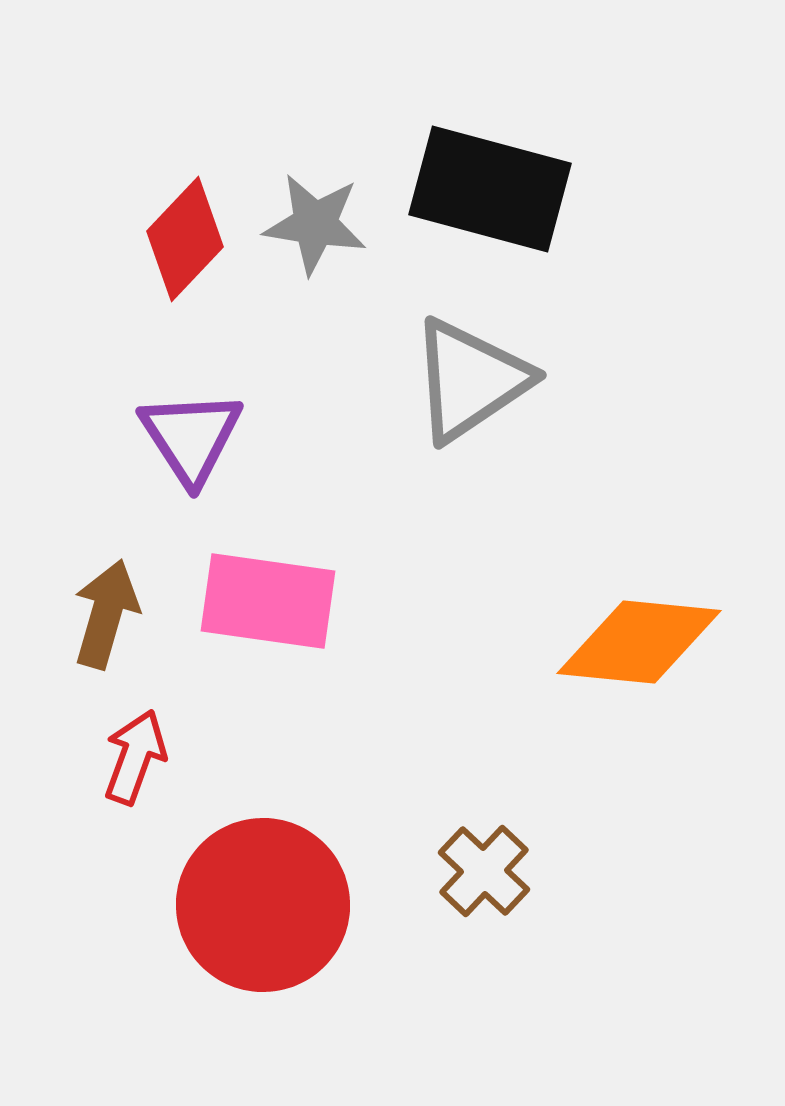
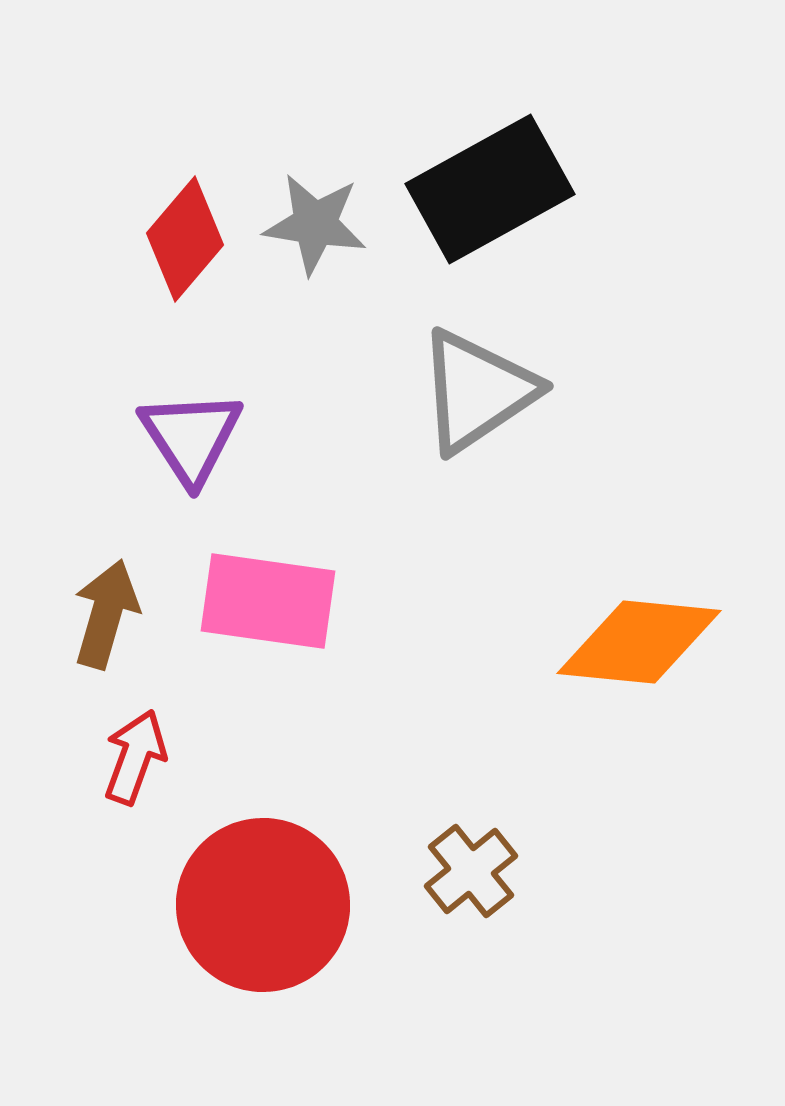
black rectangle: rotated 44 degrees counterclockwise
red diamond: rotated 3 degrees counterclockwise
gray triangle: moved 7 px right, 11 px down
brown cross: moved 13 px left; rotated 8 degrees clockwise
